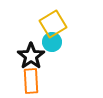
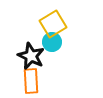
black star: rotated 12 degrees counterclockwise
